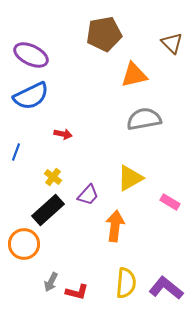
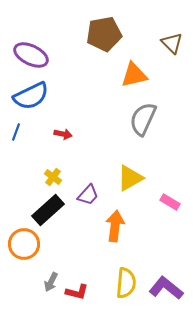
gray semicircle: moved 1 px left; rotated 56 degrees counterclockwise
blue line: moved 20 px up
